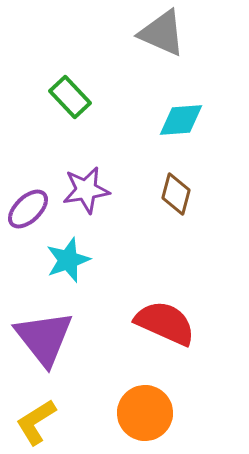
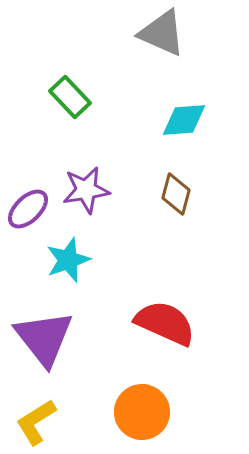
cyan diamond: moved 3 px right
orange circle: moved 3 px left, 1 px up
